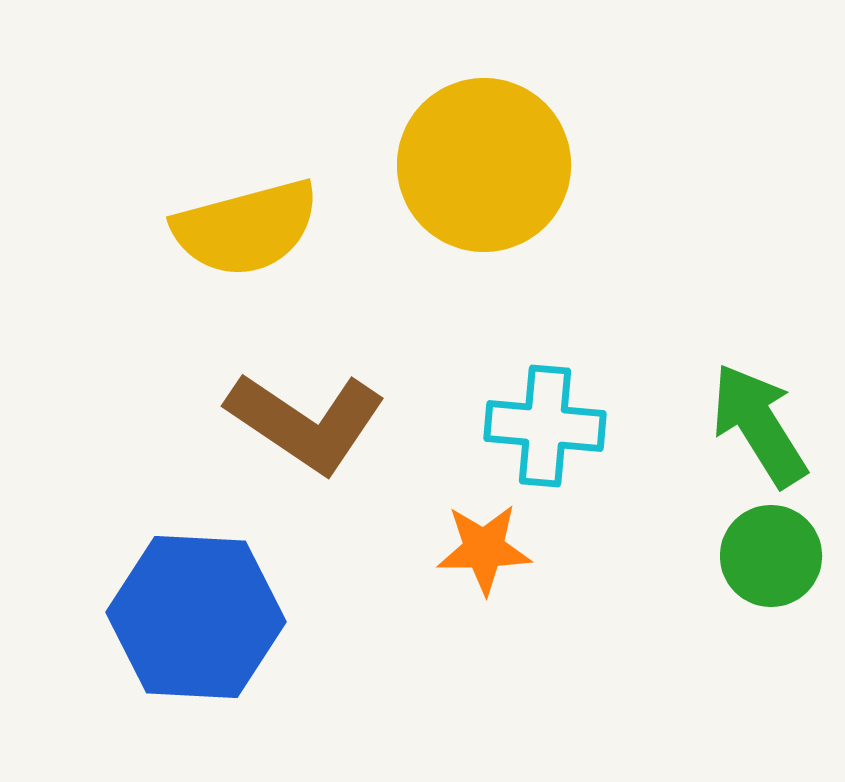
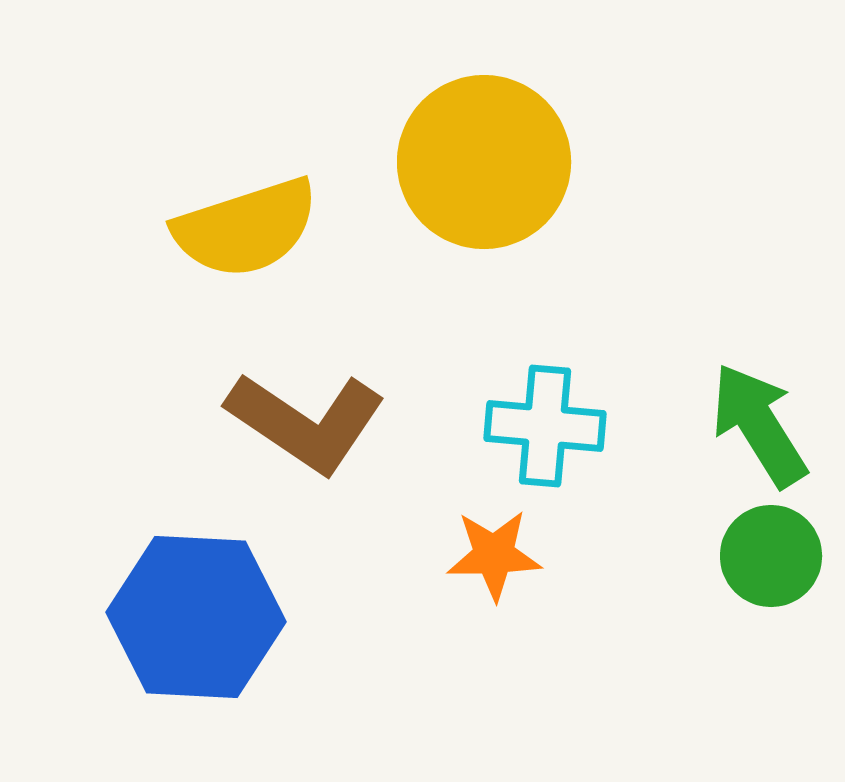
yellow circle: moved 3 px up
yellow semicircle: rotated 3 degrees counterclockwise
orange star: moved 10 px right, 6 px down
